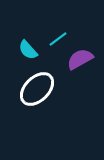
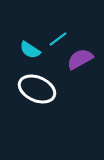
cyan semicircle: moved 2 px right; rotated 15 degrees counterclockwise
white ellipse: rotated 69 degrees clockwise
